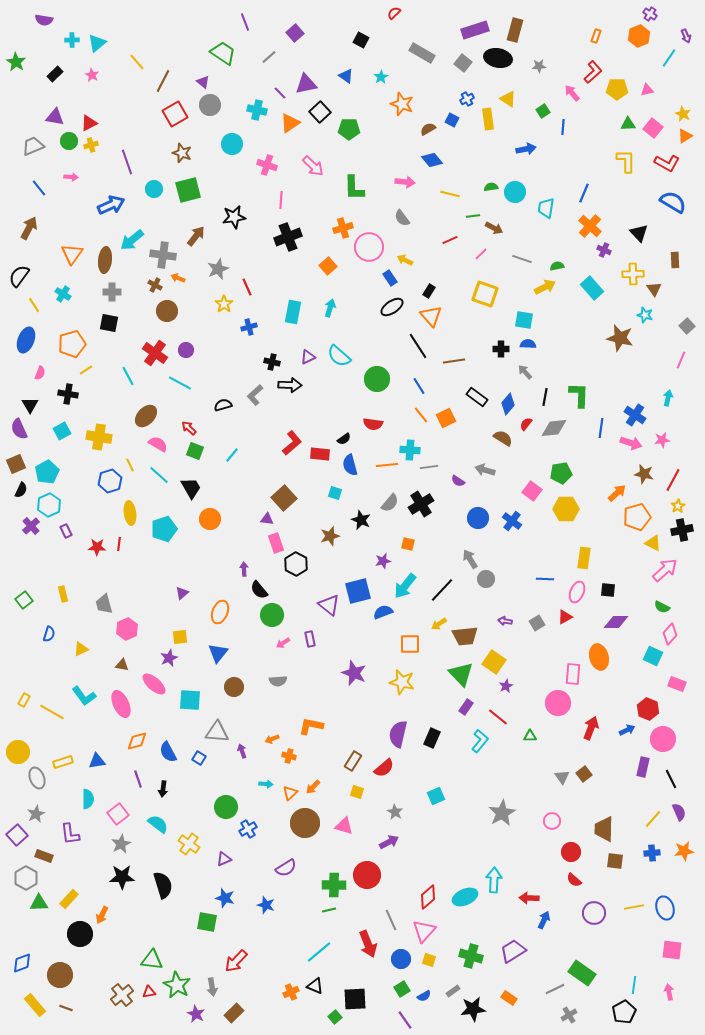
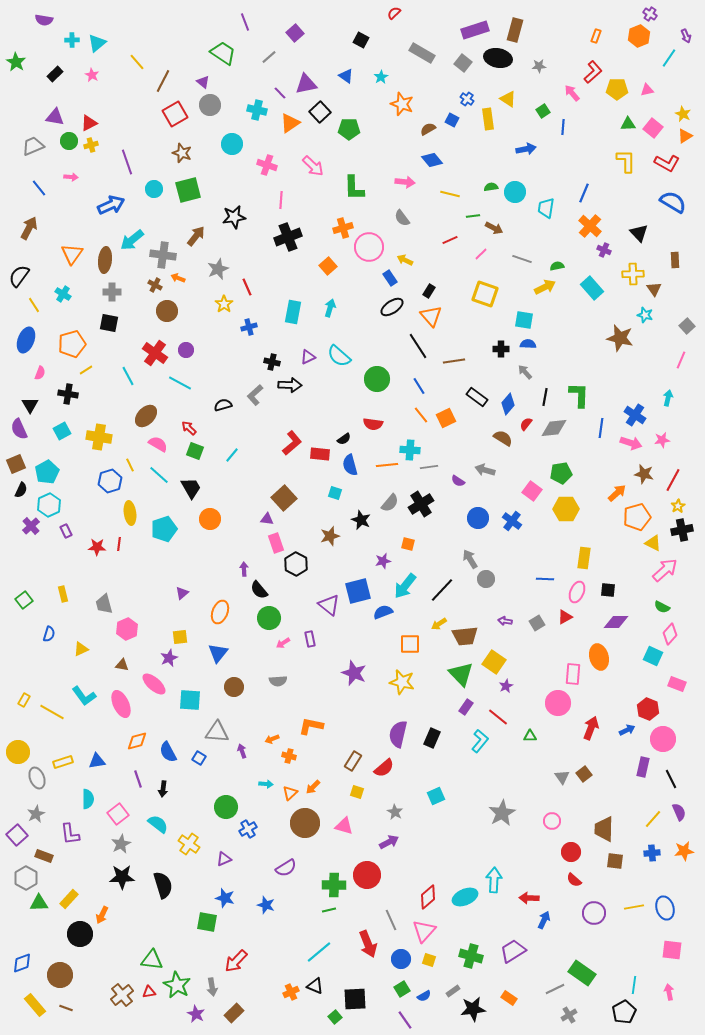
blue cross at (467, 99): rotated 24 degrees counterclockwise
green circle at (272, 615): moved 3 px left, 3 px down
